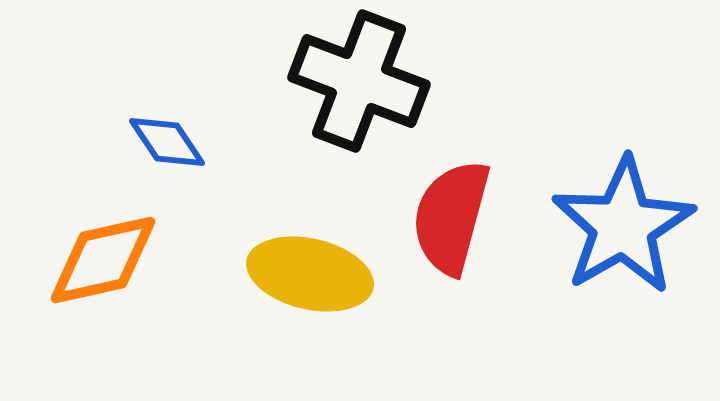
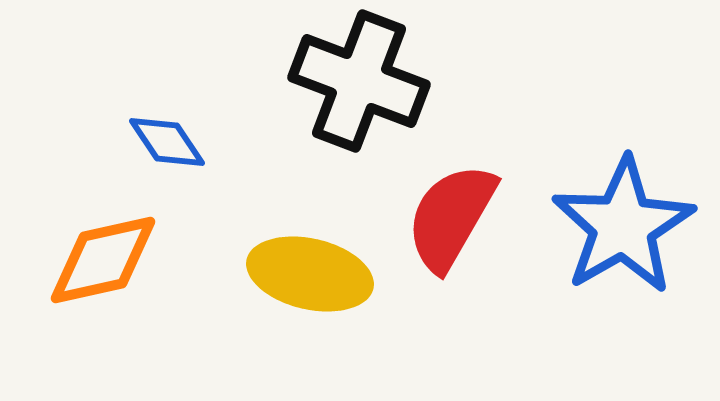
red semicircle: rotated 15 degrees clockwise
